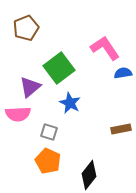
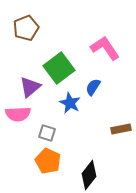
blue semicircle: moved 30 px left, 14 px down; rotated 48 degrees counterclockwise
gray square: moved 2 px left, 1 px down
